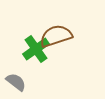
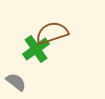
brown semicircle: moved 4 px left, 3 px up
